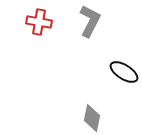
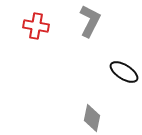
red cross: moved 3 px left, 4 px down
